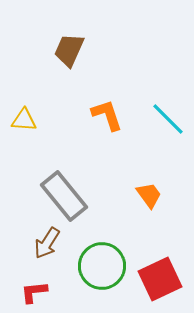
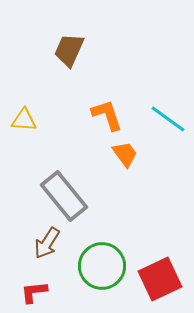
cyan line: rotated 9 degrees counterclockwise
orange trapezoid: moved 24 px left, 41 px up
